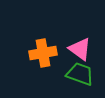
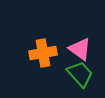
green trapezoid: rotated 28 degrees clockwise
